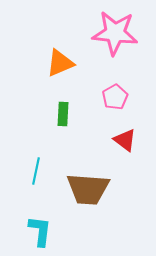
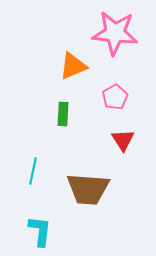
orange triangle: moved 13 px right, 3 px down
red triangle: moved 2 px left; rotated 20 degrees clockwise
cyan line: moved 3 px left
